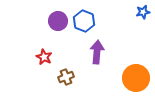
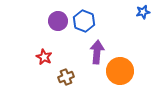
orange circle: moved 16 px left, 7 px up
